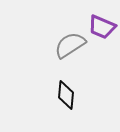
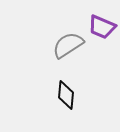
gray semicircle: moved 2 px left
